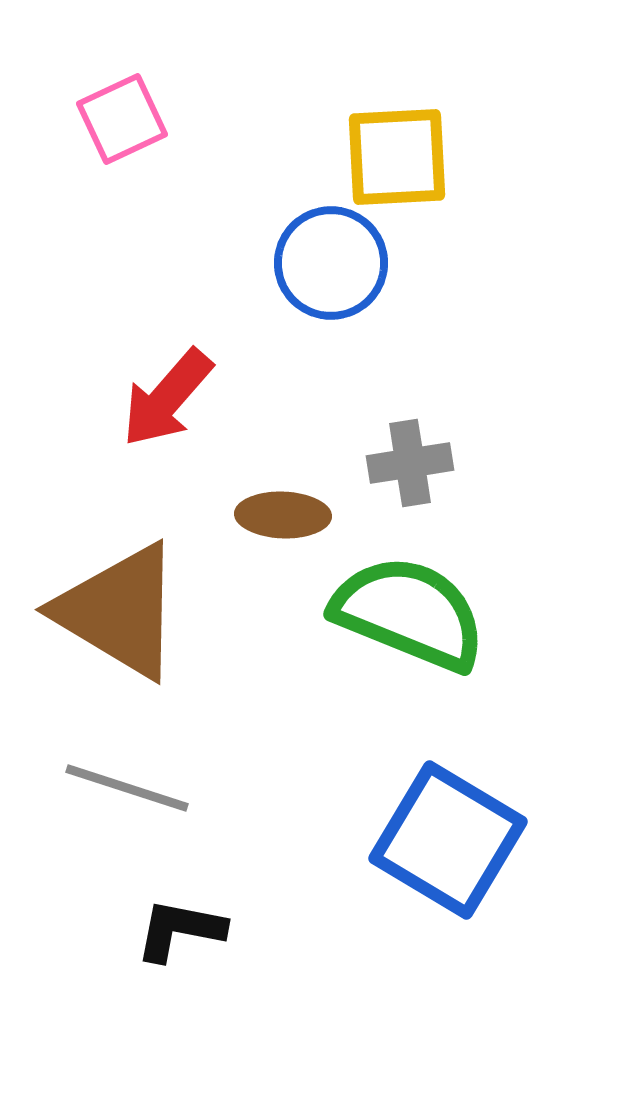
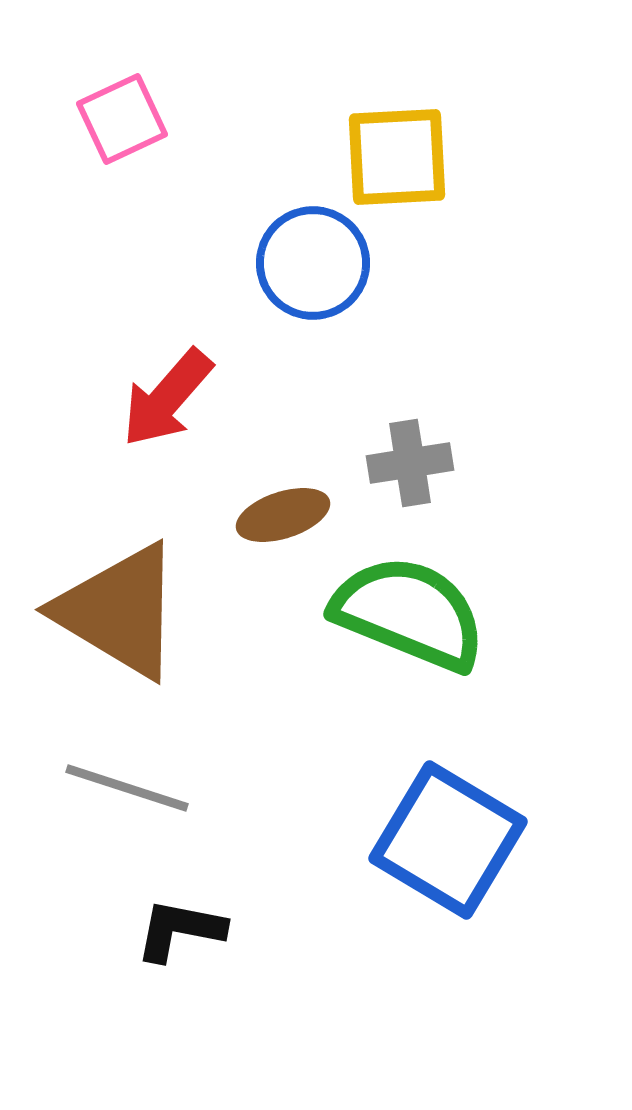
blue circle: moved 18 px left
brown ellipse: rotated 20 degrees counterclockwise
